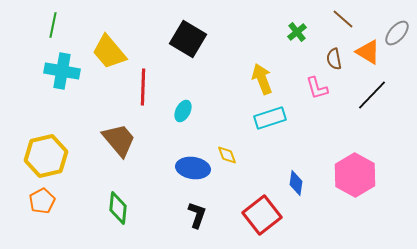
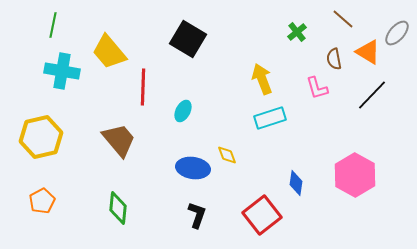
yellow hexagon: moved 5 px left, 19 px up
